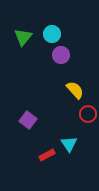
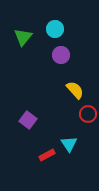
cyan circle: moved 3 px right, 5 px up
